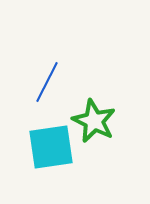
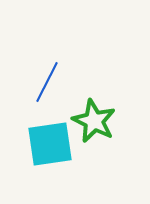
cyan square: moved 1 px left, 3 px up
